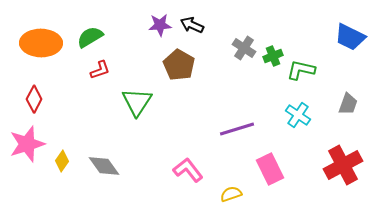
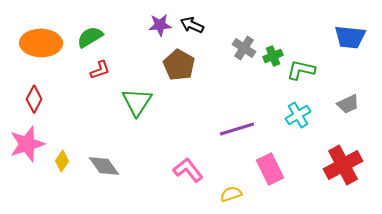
blue trapezoid: rotated 20 degrees counterclockwise
gray trapezoid: rotated 45 degrees clockwise
cyan cross: rotated 25 degrees clockwise
